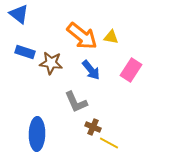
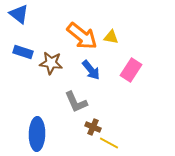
blue rectangle: moved 2 px left
